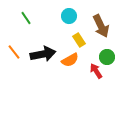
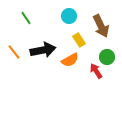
black arrow: moved 4 px up
